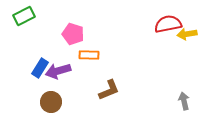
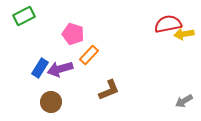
yellow arrow: moved 3 px left
orange rectangle: rotated 48 degrees counterclockwise
purple arrow: moved 2 px right, 2 px up
gray arrow: rotated 108 degrees counterclockwise
